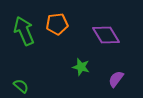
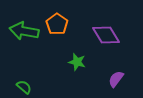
orange pentagon: rotated 30 degrees counterclockwise
green arrow: rotated 56 degrees counterclockwise
green star: moved 4 px left, 5 px up
green semicircle: moved 3 px right, 1 px down
